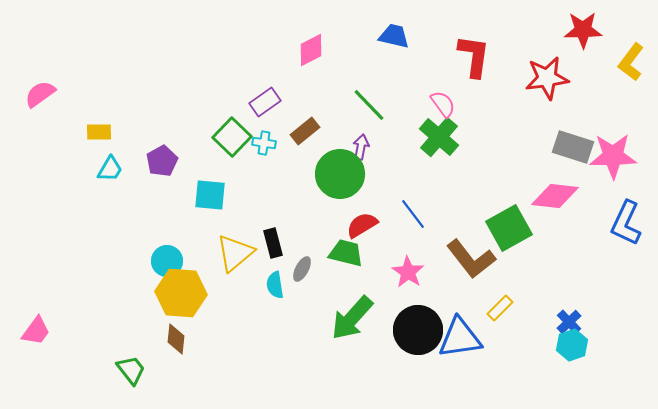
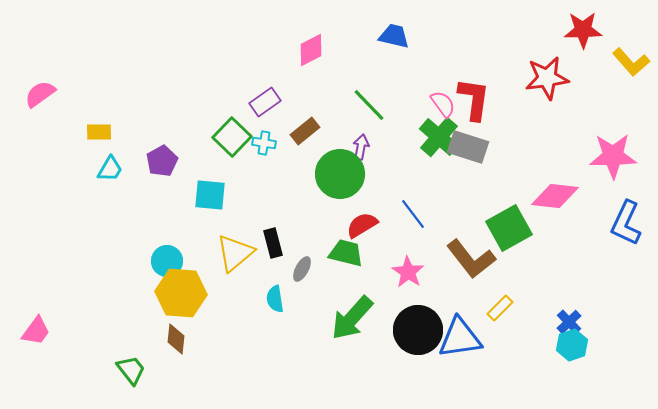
red L-shape at (474, 56): moved 43 px down
yellow L-shape at (631, 62): rotated 78 degrees counterclockwise
gray rectangle at (573, 147): moved 105 px left
cyan semicircle at (275, 285): moved 14 px down
